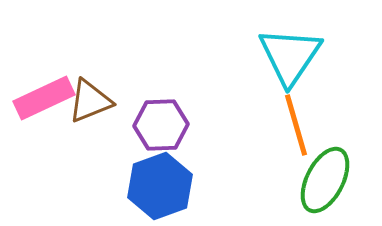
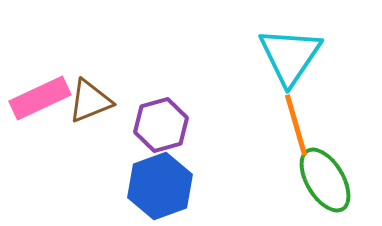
pink rectangle: moved 4 px left
purple hexagon: rotated 14 degrees counterclockwise
green ellipse: rotated 58 degrees counterclockwise
